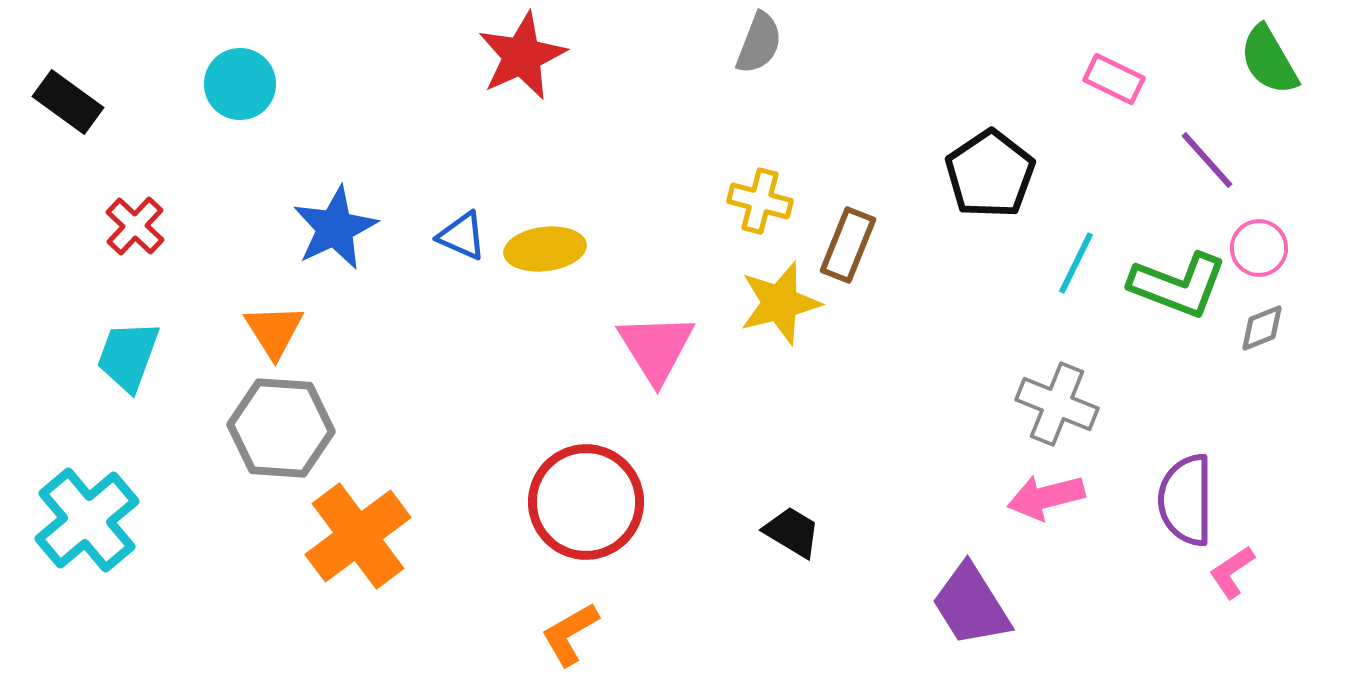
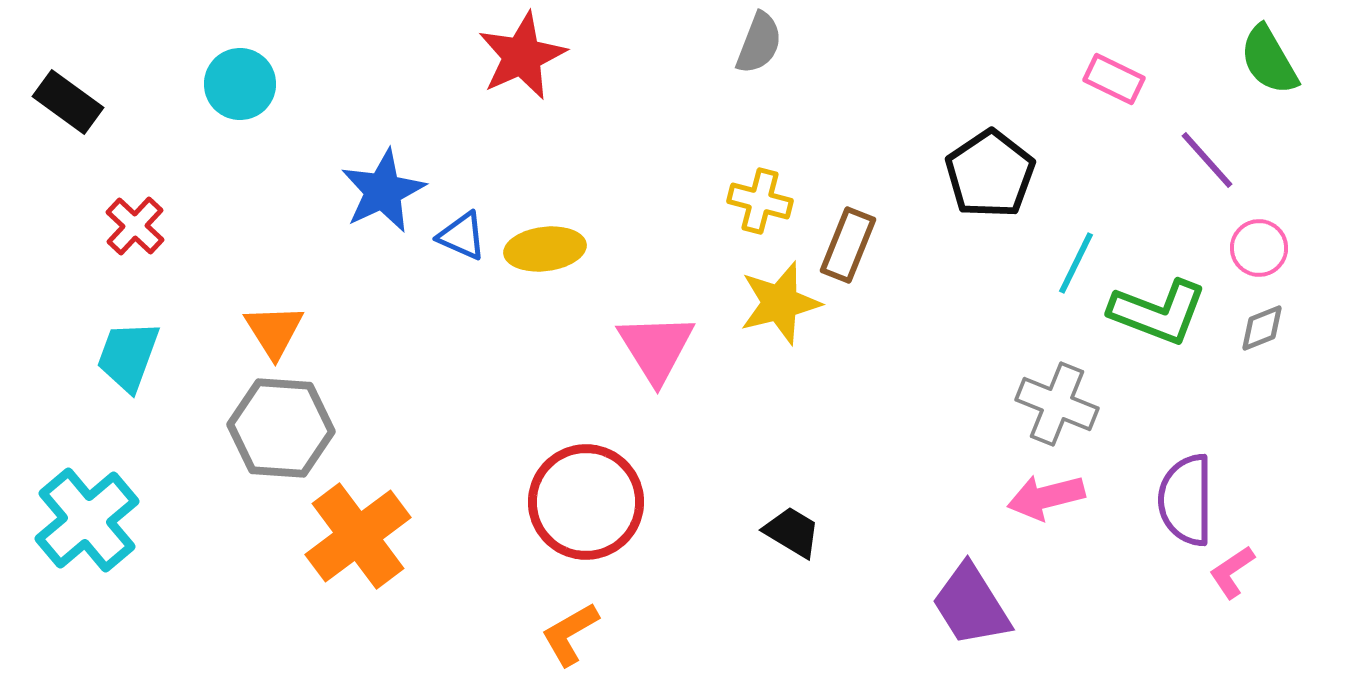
blue star: moved 48 px right, 37 px up
green L-shape: moved 20 px left, 27 px down
